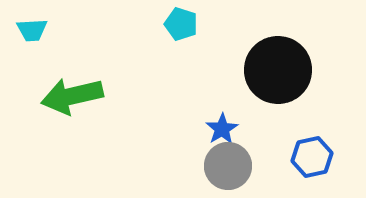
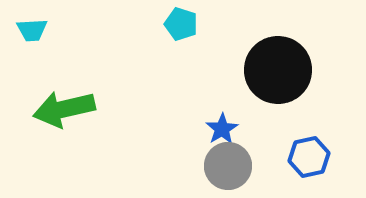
green arrow: moved 8 px left, 13 px down
blue hexagon: moved 3 px left
